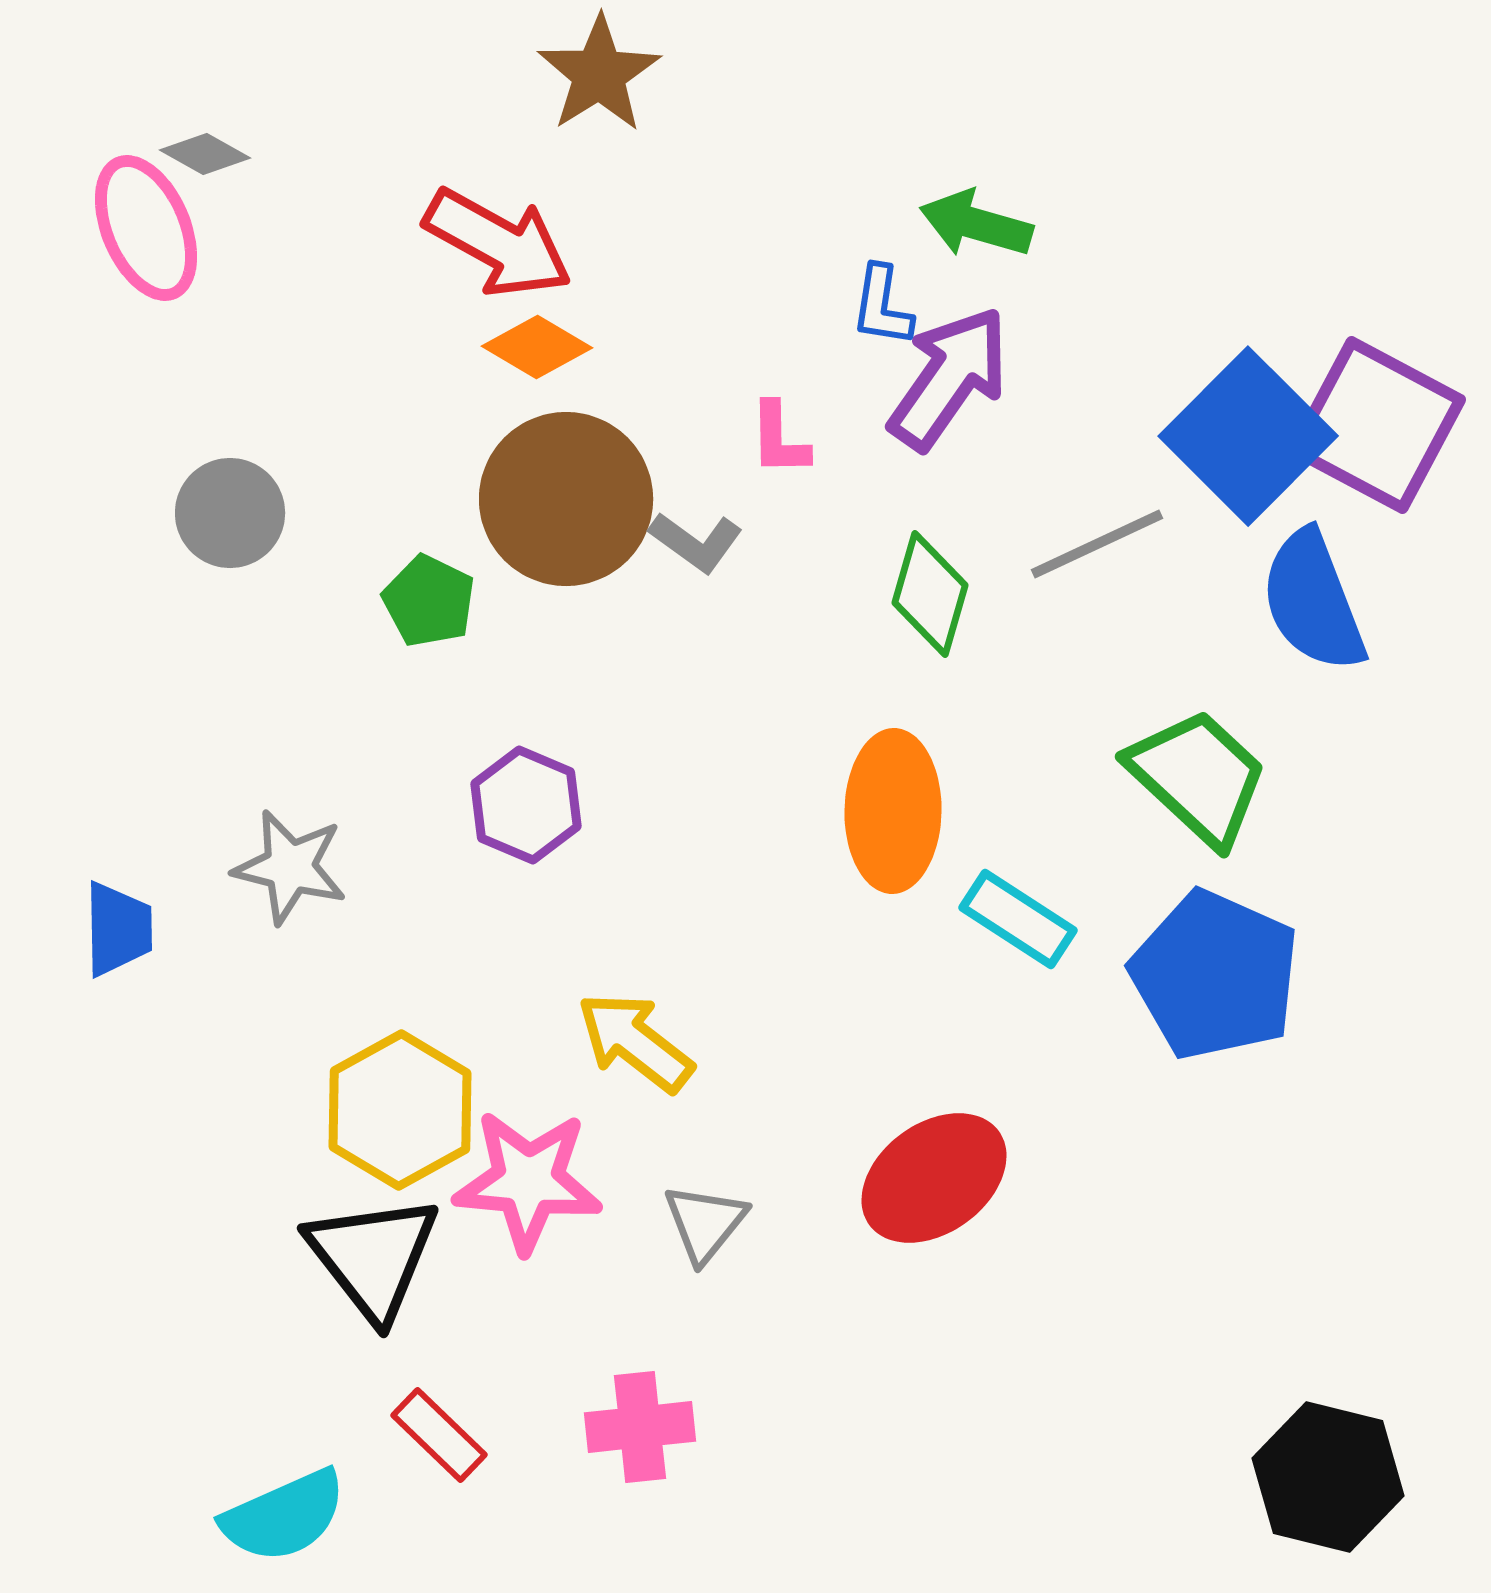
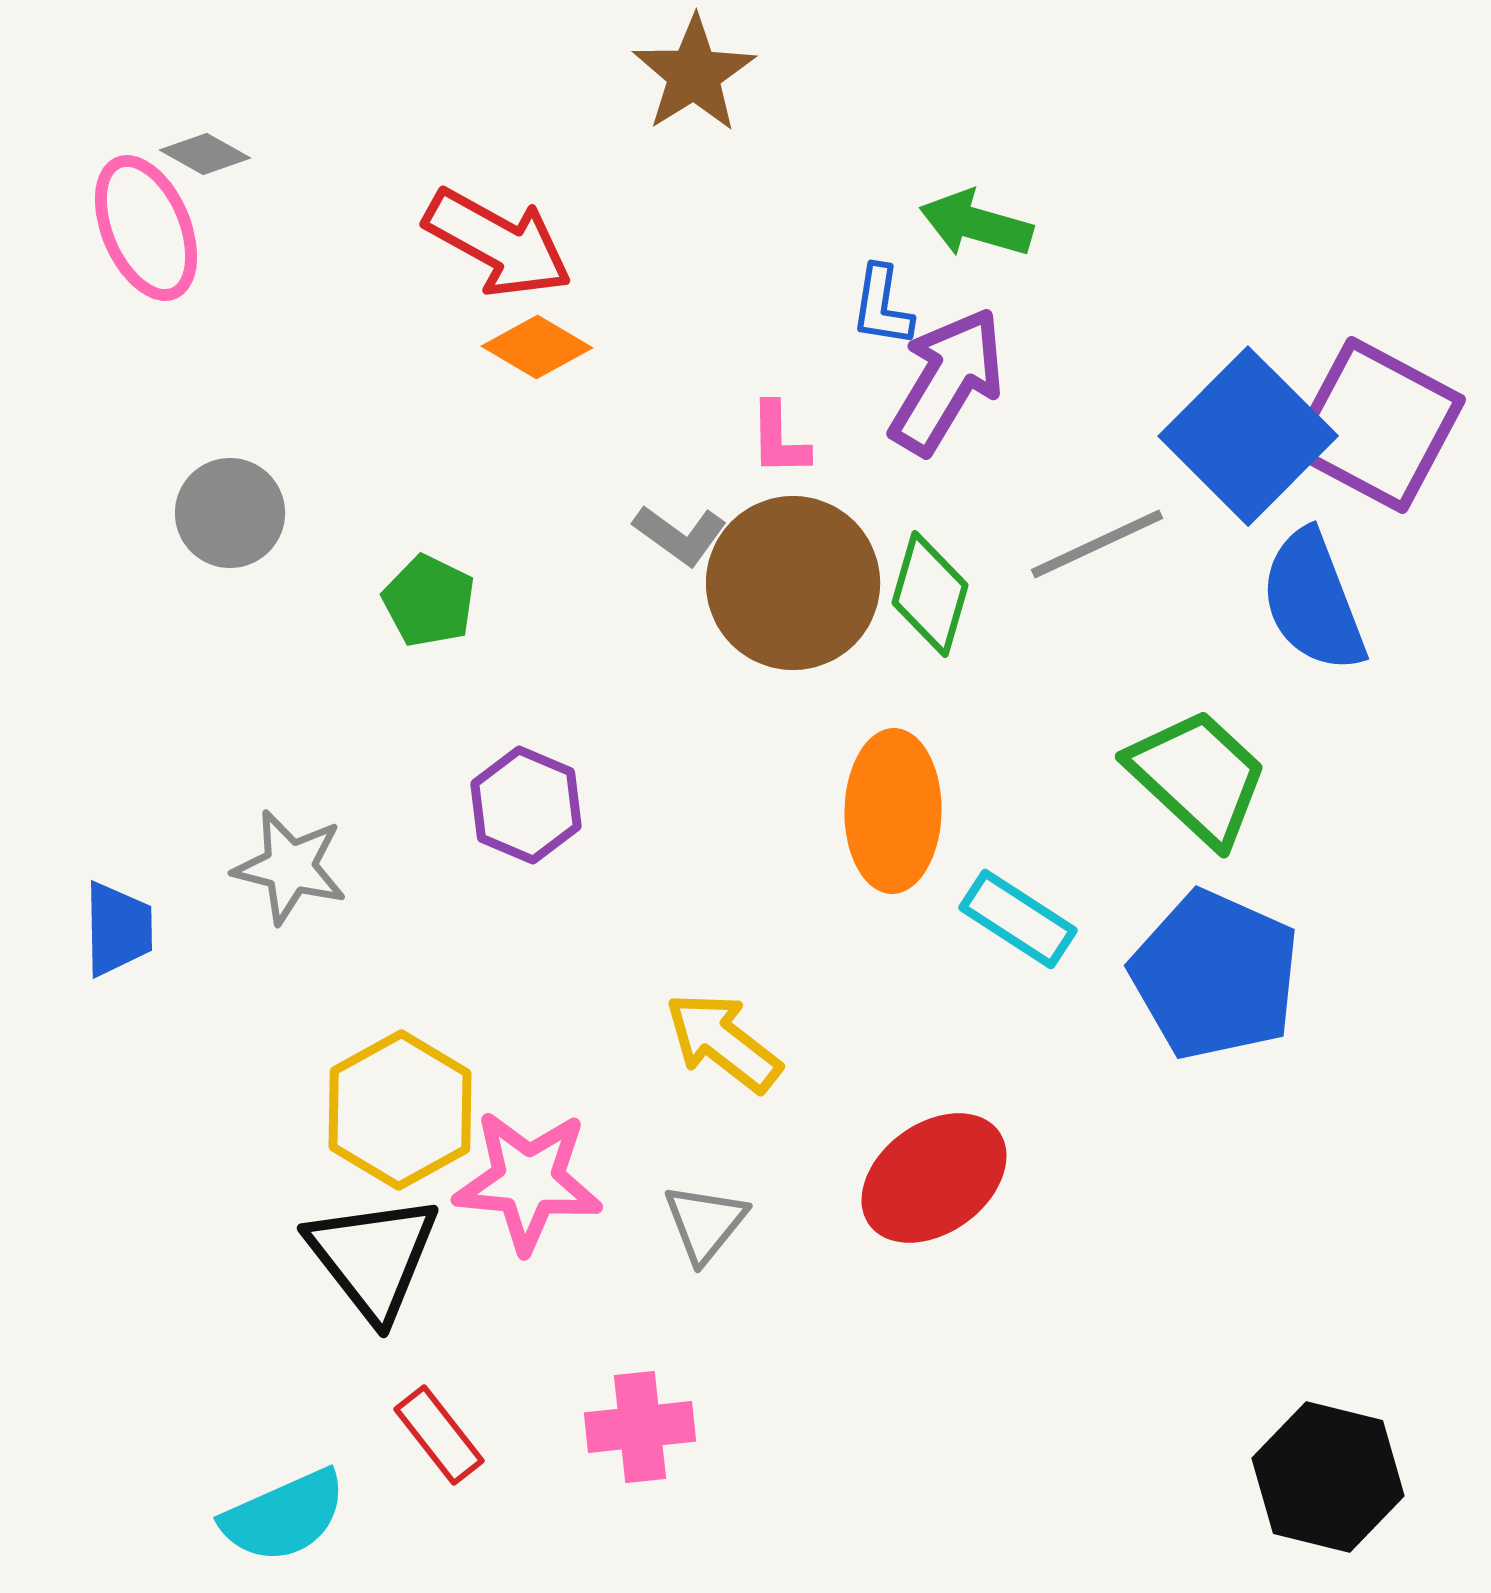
brown star: moved 95 px right
purple arrow: moved 2 px left, 3 px down; rotated 4 degrees counterclockwise
brown circle: moved 227 px right, 84 px down
gray L-shape: moved 16 px left, 7 px up
yellow arrow: moved 88 px right
red rectangle: rotated 8 degrees clockwise
